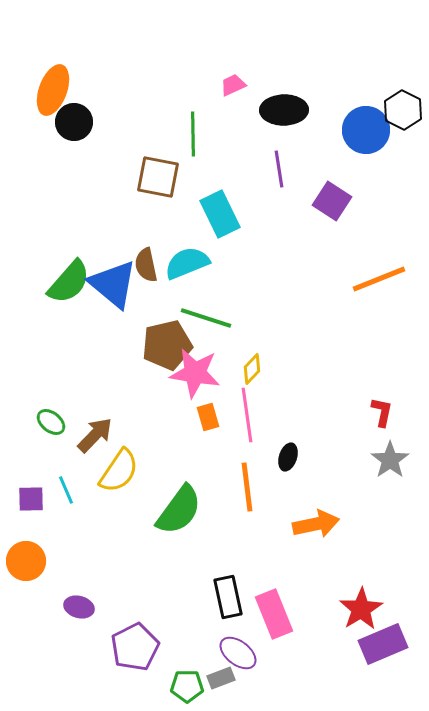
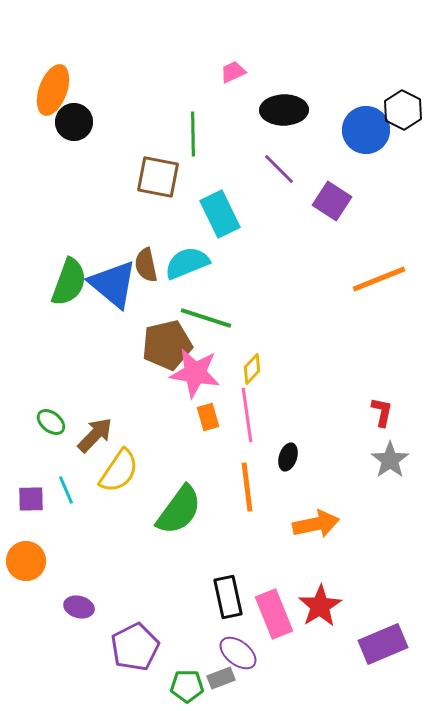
pink trapezoid at (233, 85): moved 13 px up
purple line at (279, 169): rotated 36 degrees counterclockwise
green semicircle at (69, 282): rotated 21 degrees counterclockwise
red star at (361, 609): moved 41 px left, 3 px up
